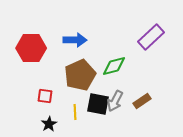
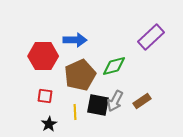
red hexagon: moved 12 px right, 8 px down
black square: moved 1 px down
